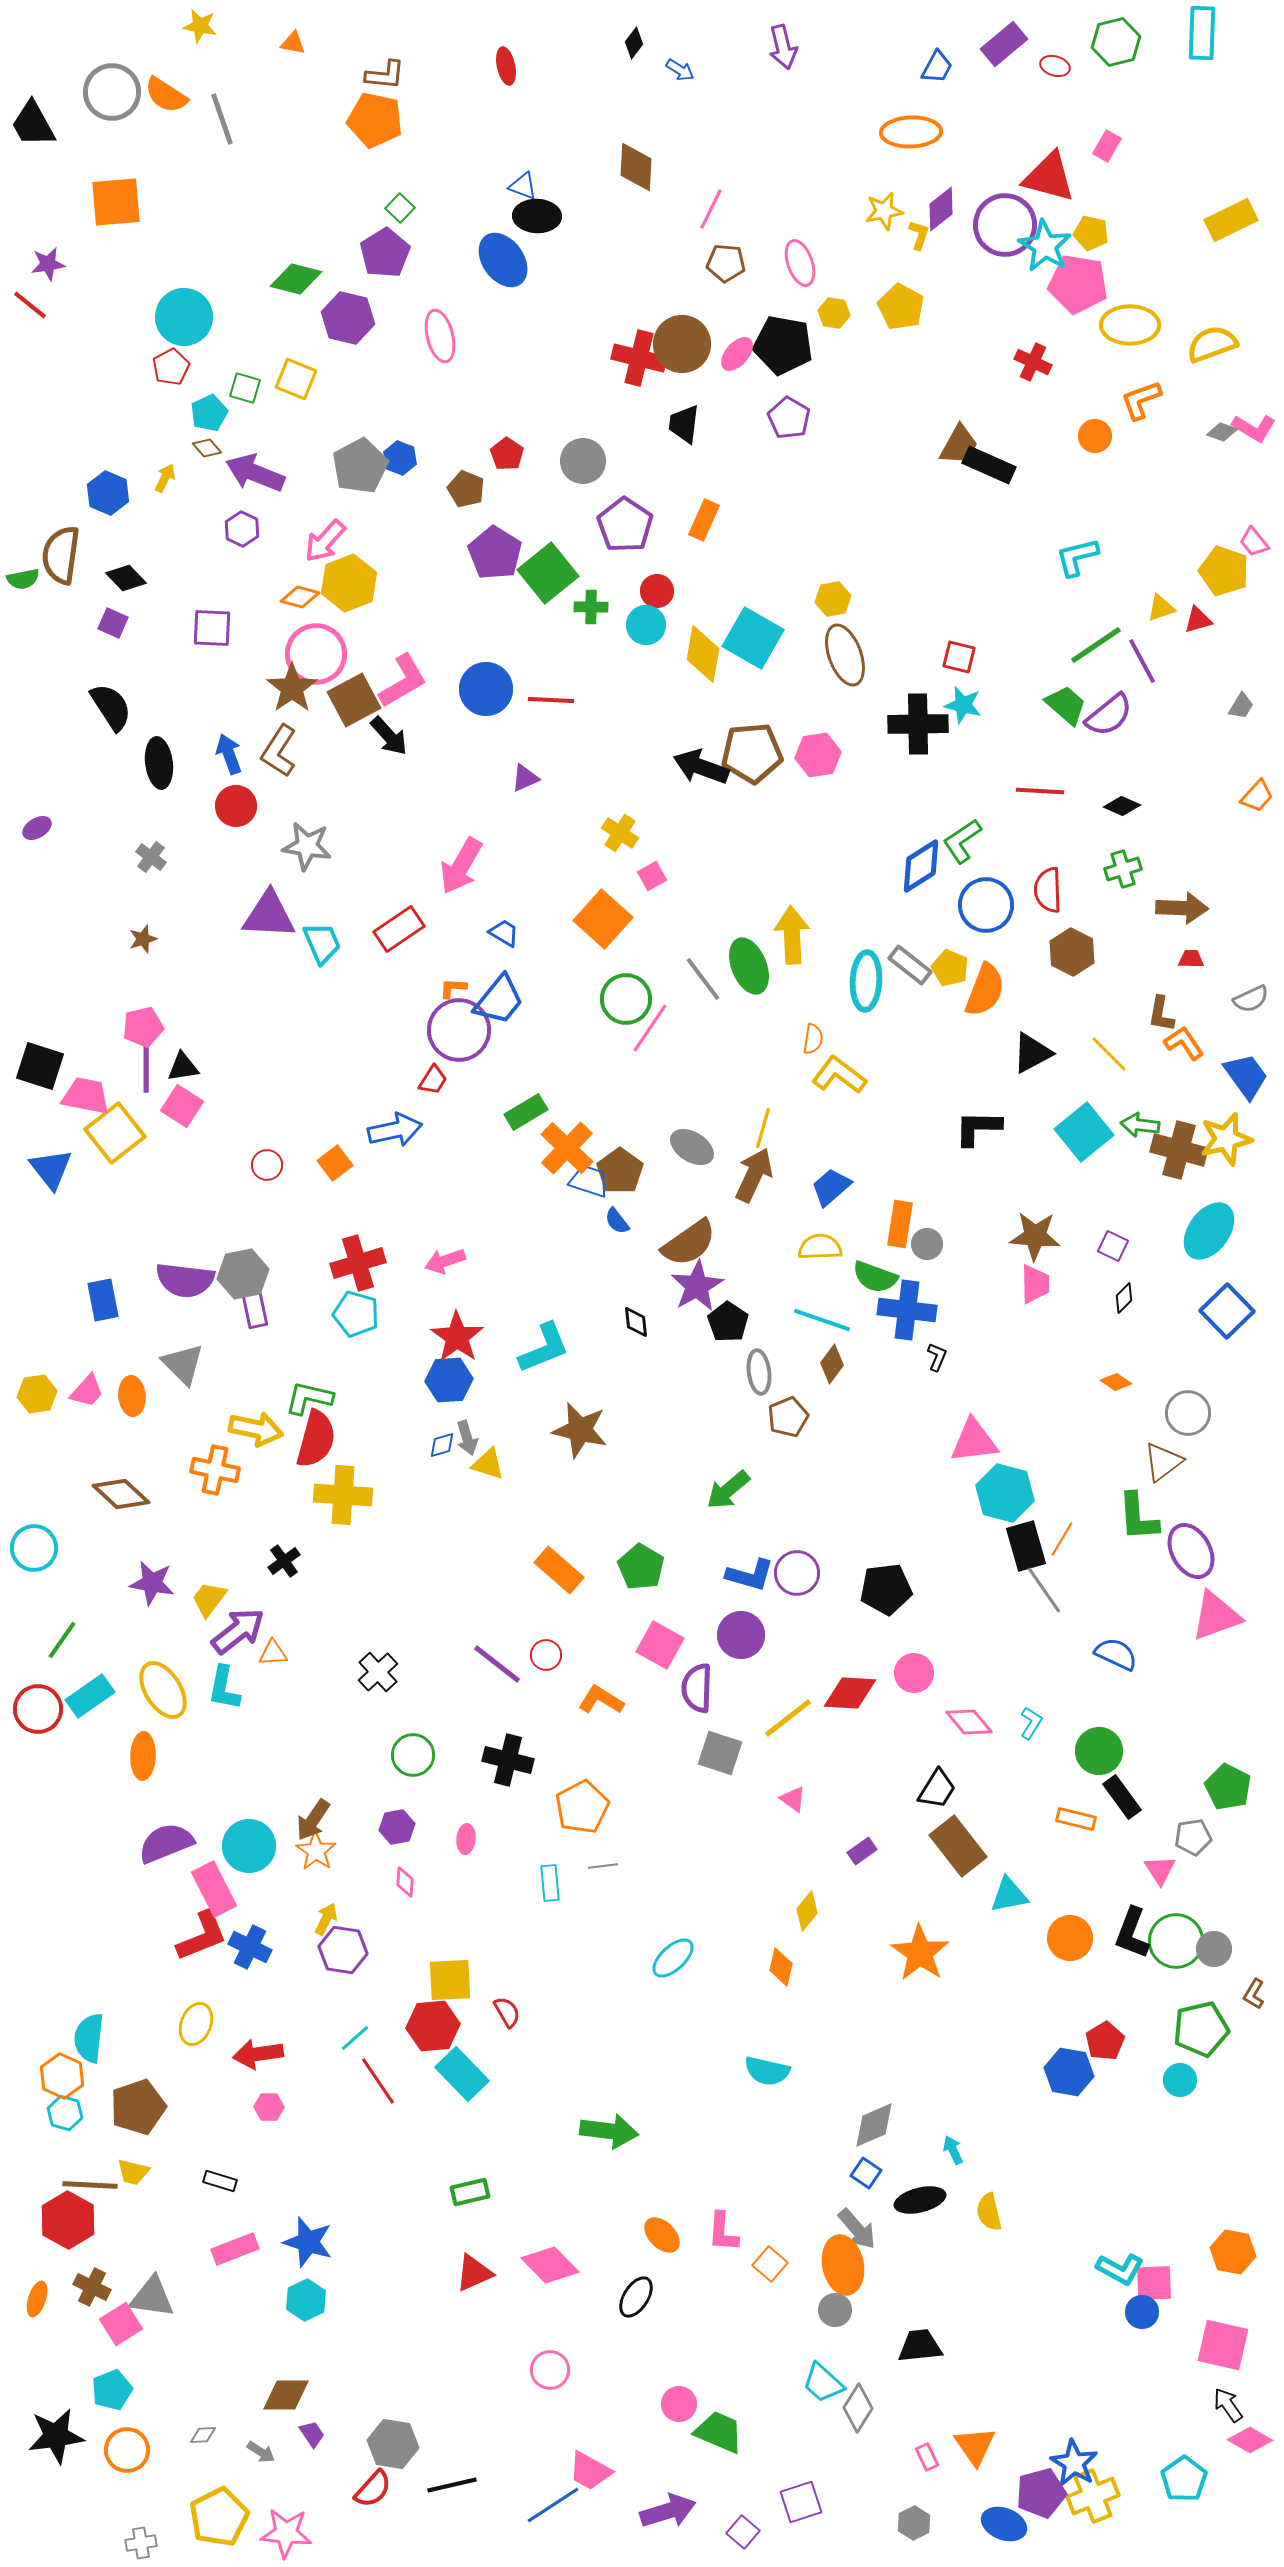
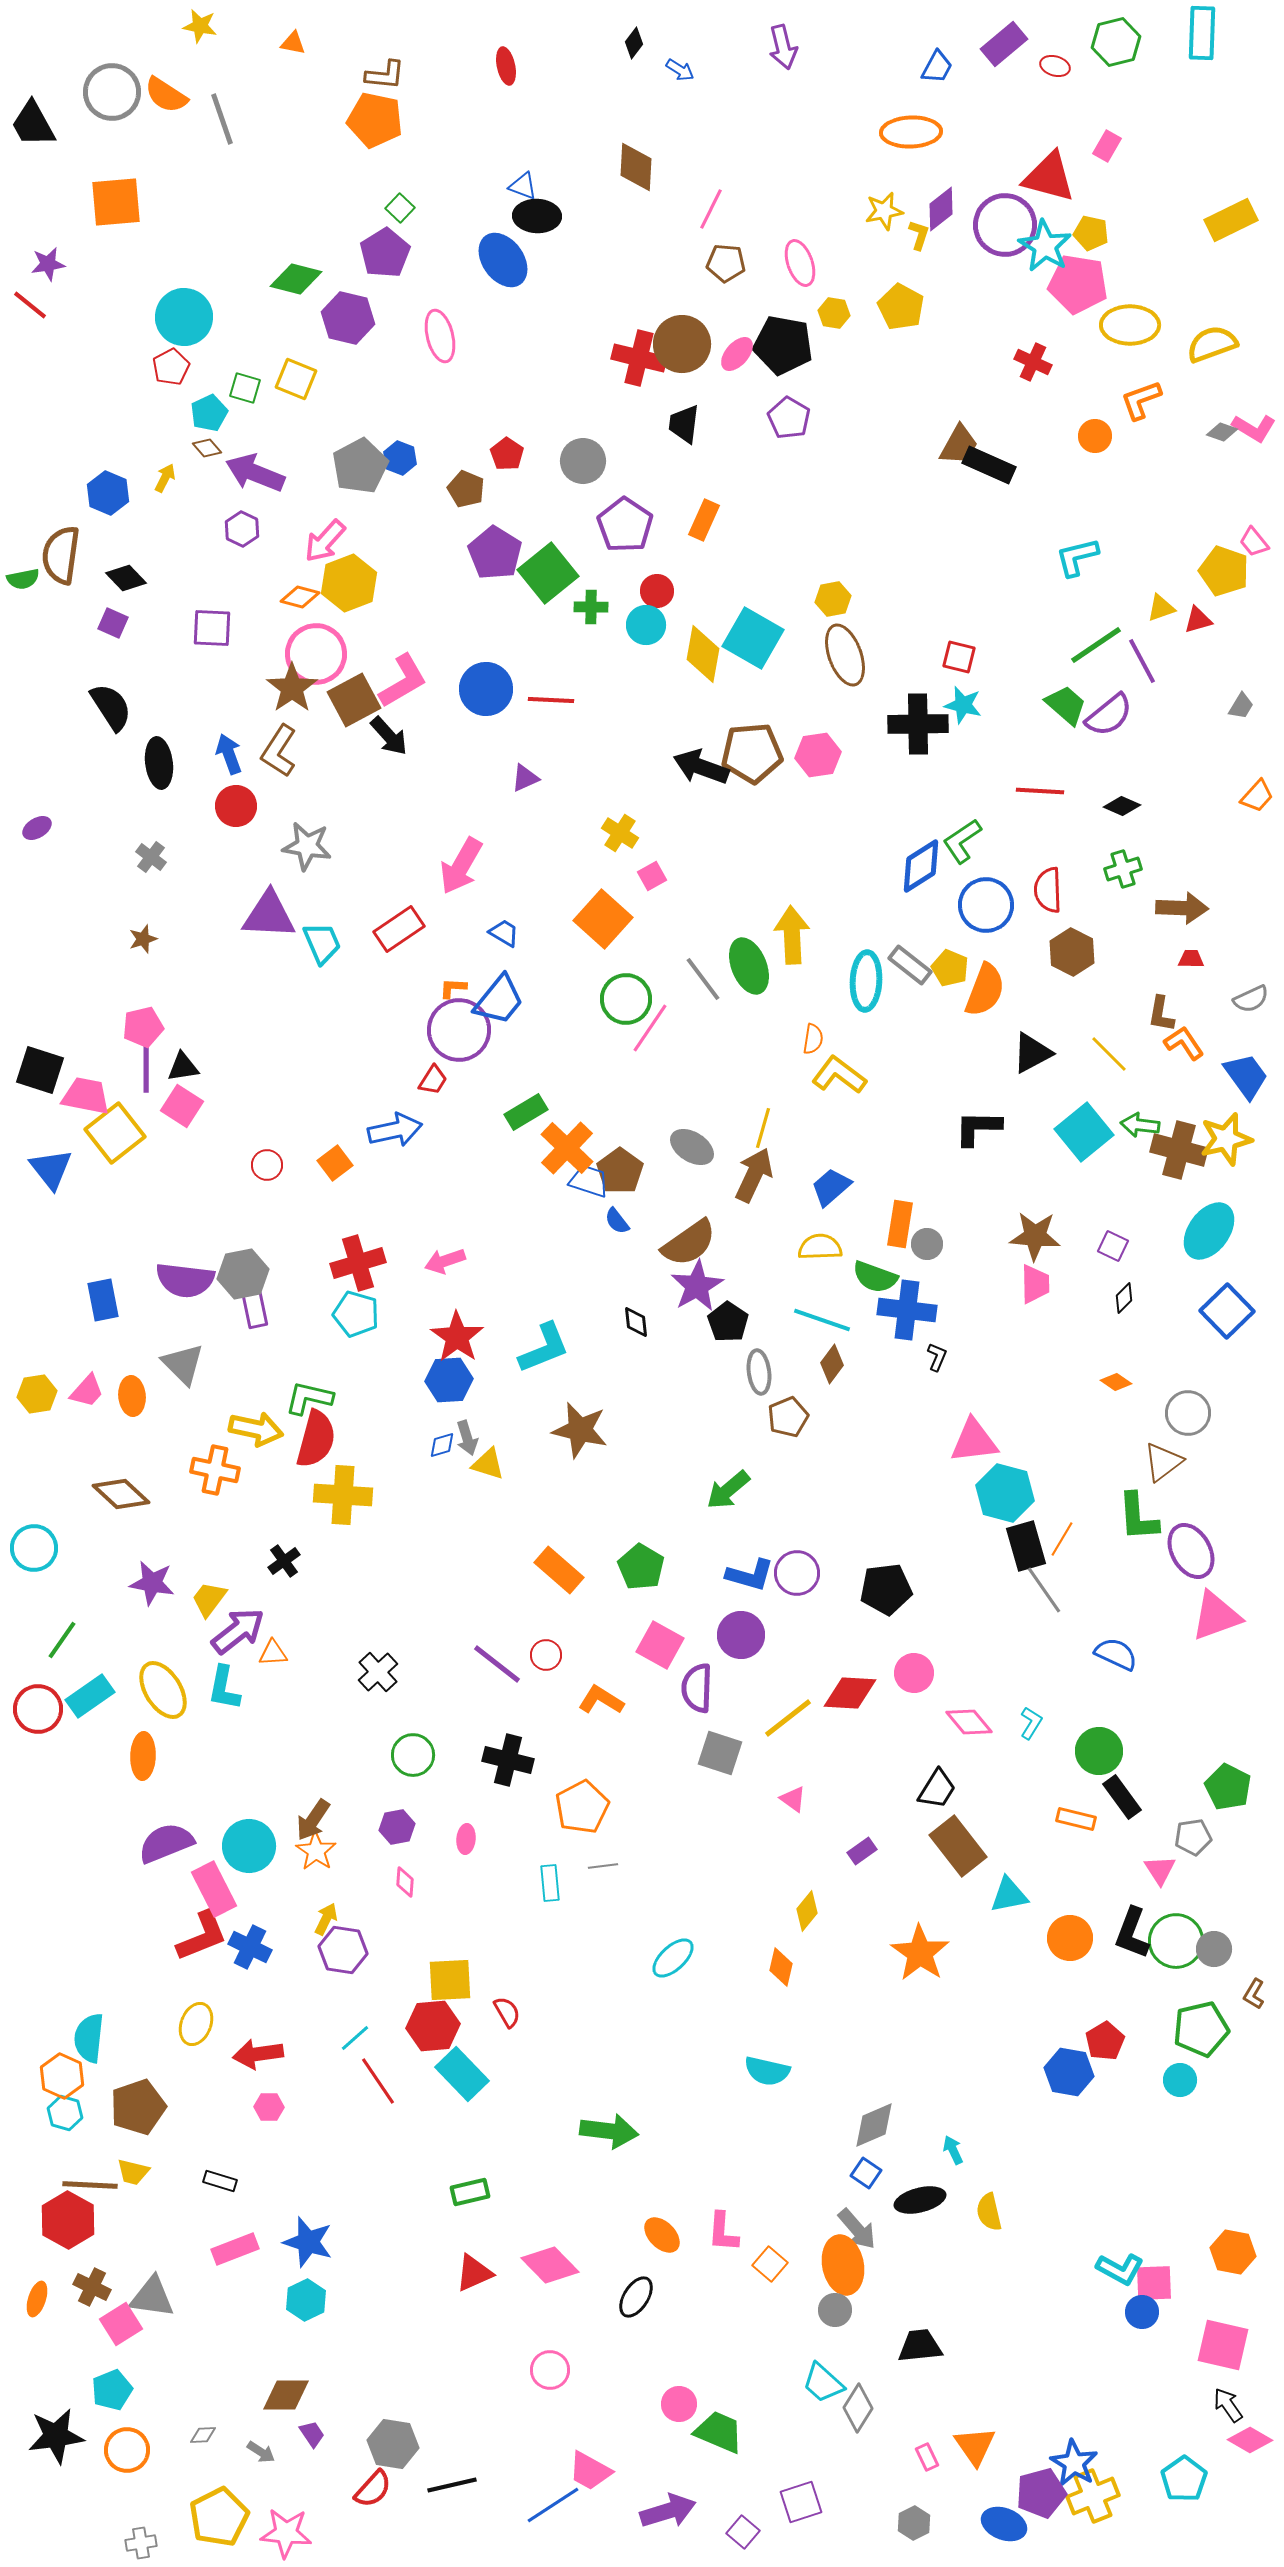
black square at (40, 1066): moved 4 px down
